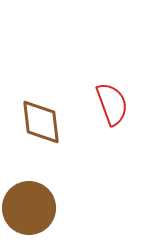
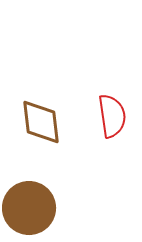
red semicircle: moved 12 px down; rotated 12 degrees clockwise
